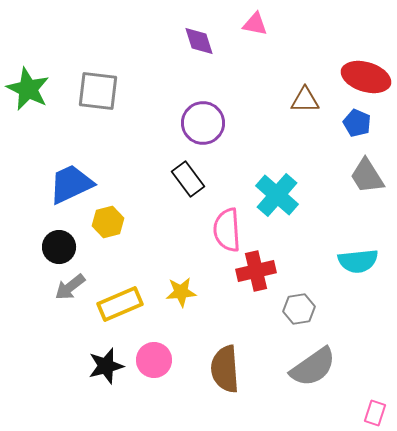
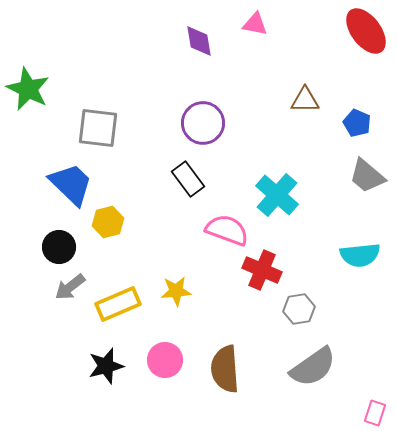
purple diamond: rotated 8 degrees clockwise
red ellipse: moved 46 px up; rotated 36 degrees clockwise
gray square: moved 37 px down
gray trapezoid: rotated 18 degrees counterclockwise
blue trapezoid: rotated 69 degrees clockwise
pink semicircle: rotated 114 degrees clockwise
cyan semicircle: moved 2 px right, 6 px up
red cross: moved 6 px right, 1 px up; rotated 36 degrees clockwise
yellow star: moved 5 px left, 1 px up
yellow rectangle: moved 2 px left
pink circle: moved 11 px right
